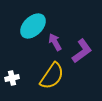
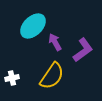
purple L-shape: moved 1 px right, 1 px up
